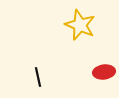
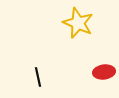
yellow star: moved 2 px left, 2 px up
